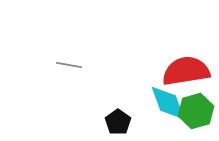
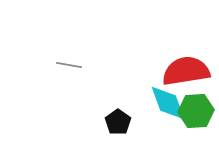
green hexagon: rotated 12 degrees clockwise
